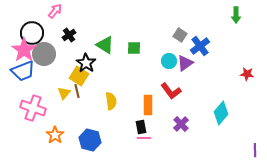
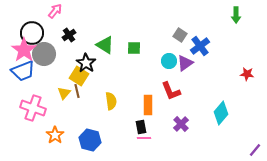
red L-shape: rotated 15 degrees clockwise
purple line: rotated 40 degrees clockwise
